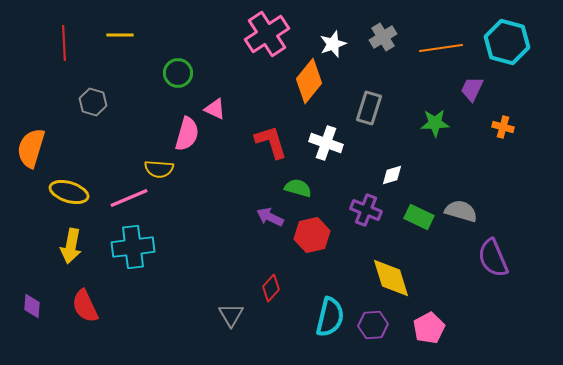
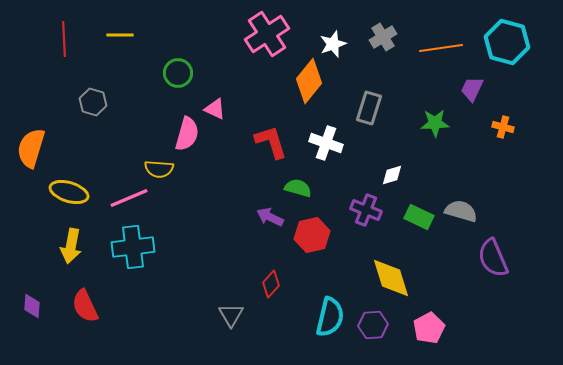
red line: moved 4 px up
red diamond: moved 4 px up
